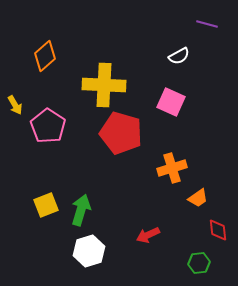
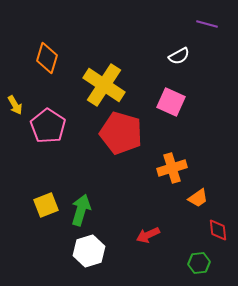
orange diamond: moved 2 px right, 2 px down; rotated 32 degrees counterclockwise
yellow cross: rotated 30 degrees clockwise
